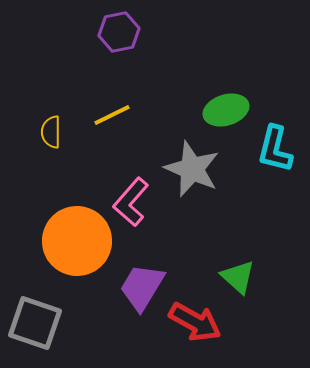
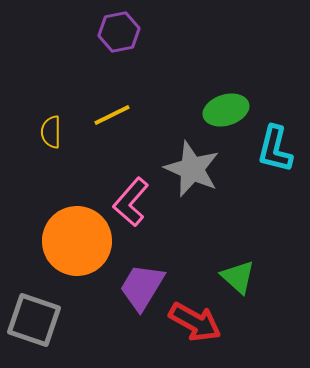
gray square: moved 1 px left, 3 px up
